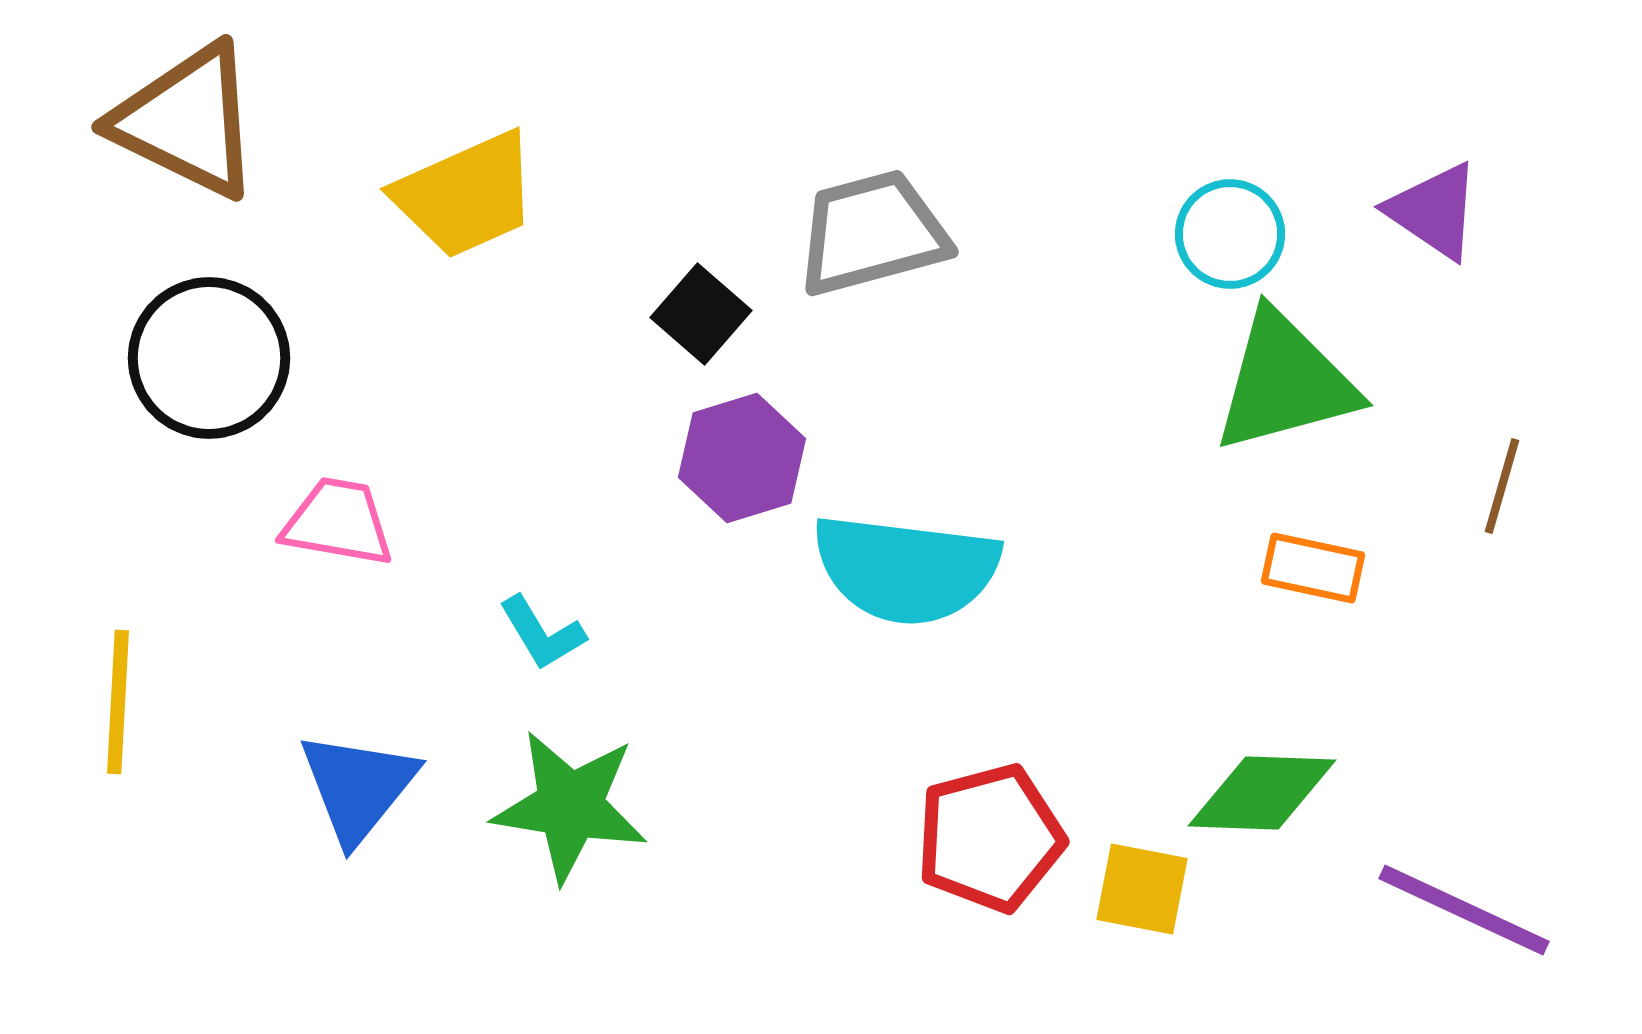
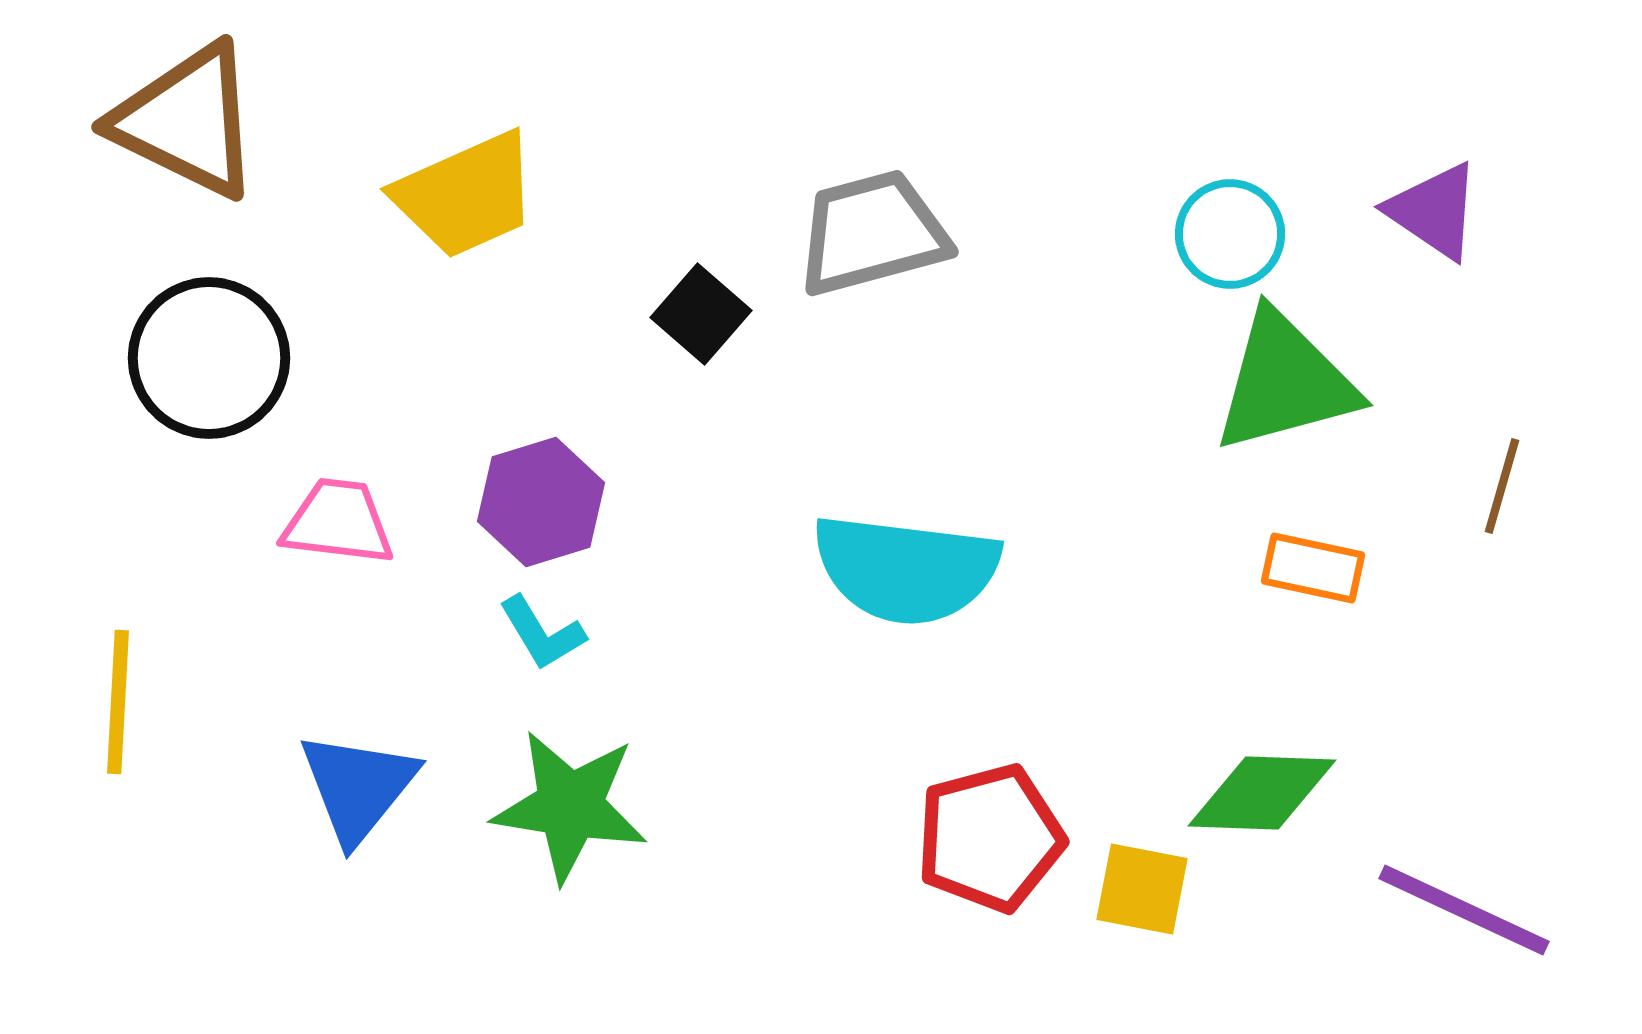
purple hexagon: moved 201 px left, 44 px down
pink trapezoid: rotated 3 degrees counterclockwise
